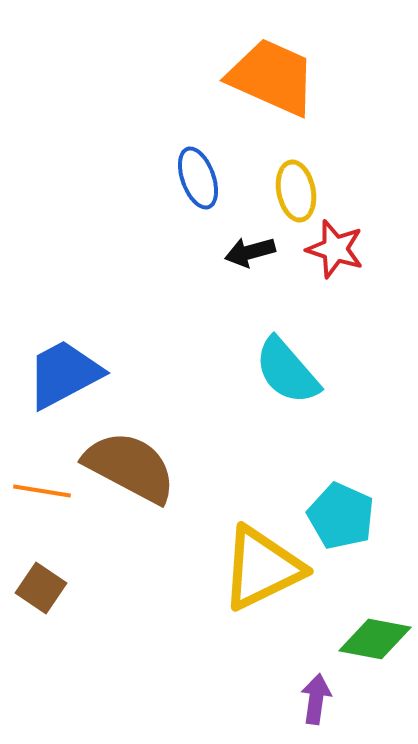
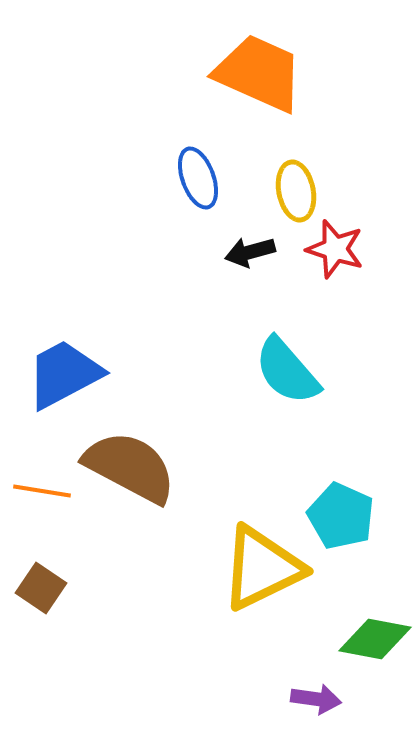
orange trapezoid: moved 13 px left, 4 px up
purple arrow: rotated 90 degrees clockwise
